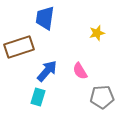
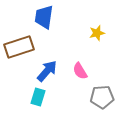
blue trapezoid: moved 1 px left, 1 px up
